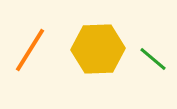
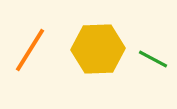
green line: rotated 12 degrees counterclockwise
